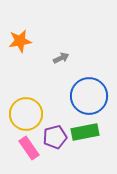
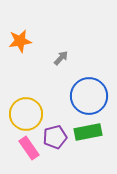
gray arrow: rotated 21 degrees counterclockwise
green rectangle: moved 3 px right
